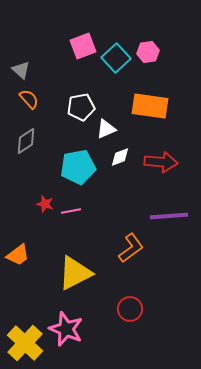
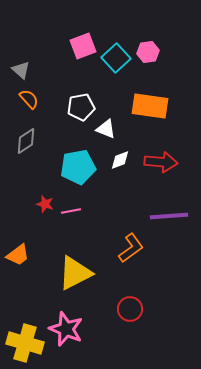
white triangle: rotated 45 degrees clockwise
white diamond: moved 3 px down
yellow cross: rotated 27 degrees counterclockwise
